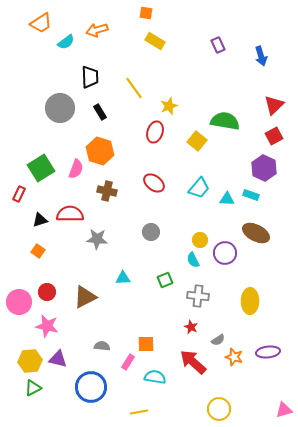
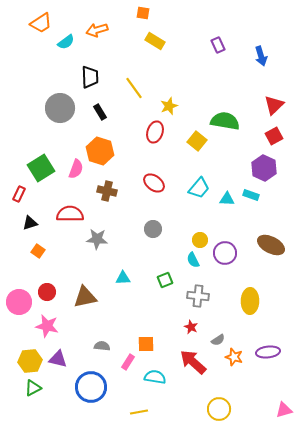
orange square at (146, 13): moved 3 px left
black triangle at (40, 220): moved 10 px left, 3 px down
gray circle at (151, 232): moved 2 px right, 3 px up
brown ellipse at (256, 233): moved 15 px right, 12 px down
brown triangle at (85, 297): rotated 15 degrees clockwise
